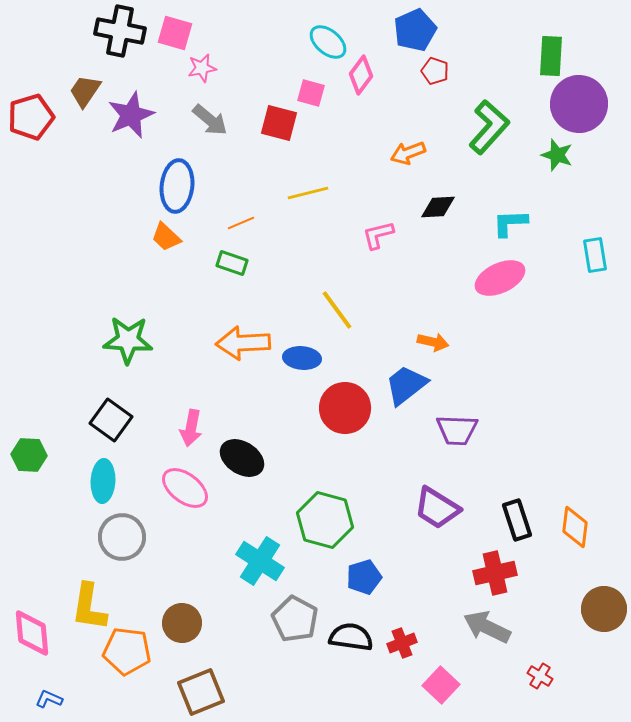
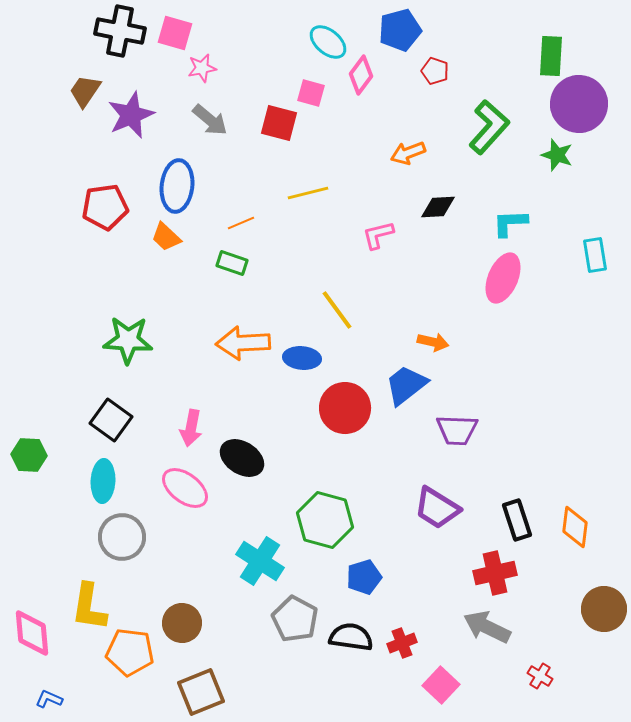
blue pentagon at (415, 30): moved 15 px left; rotated 9 degrees clockwise
red pentagon at (31, 117): moved 74 px right, 90 px down; rotated 9 degrees clockwise
pink ellipse at (500, 278): moved 3 px right; rotated 42 degrees counterclockwise
orange pentagon at (127, 651): moved 3 px right, 1 px down
